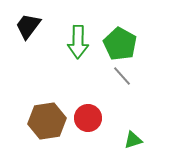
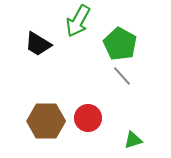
black trapezoid: moved 10 px right, 18 px down; rotated 96 degrees counterclockwise
green arrow: moved 21 px up; rotated 28 degrees clockwise
brown hexagon: moved 1 px left; rotated 9 degrees clockwise
